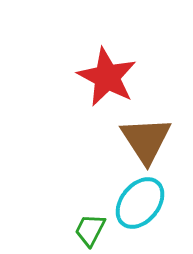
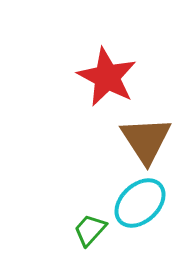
cyan ellipse: rotated 8 degrees clockwise
green trapezoid: rotated 15 degrees clockwise
